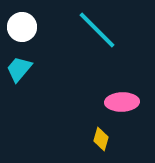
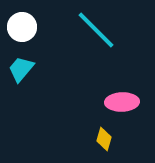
cyan line: moved 1 px left
cyan trapezoid: moved 2 px right
yellow diamond: moved 3 px right
